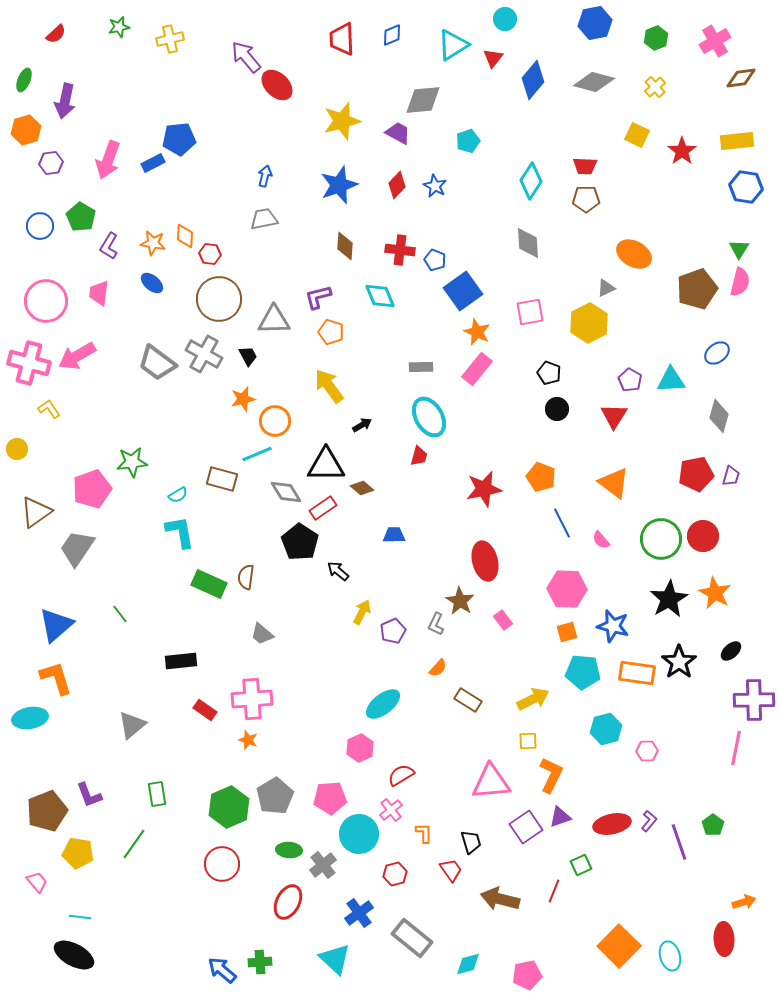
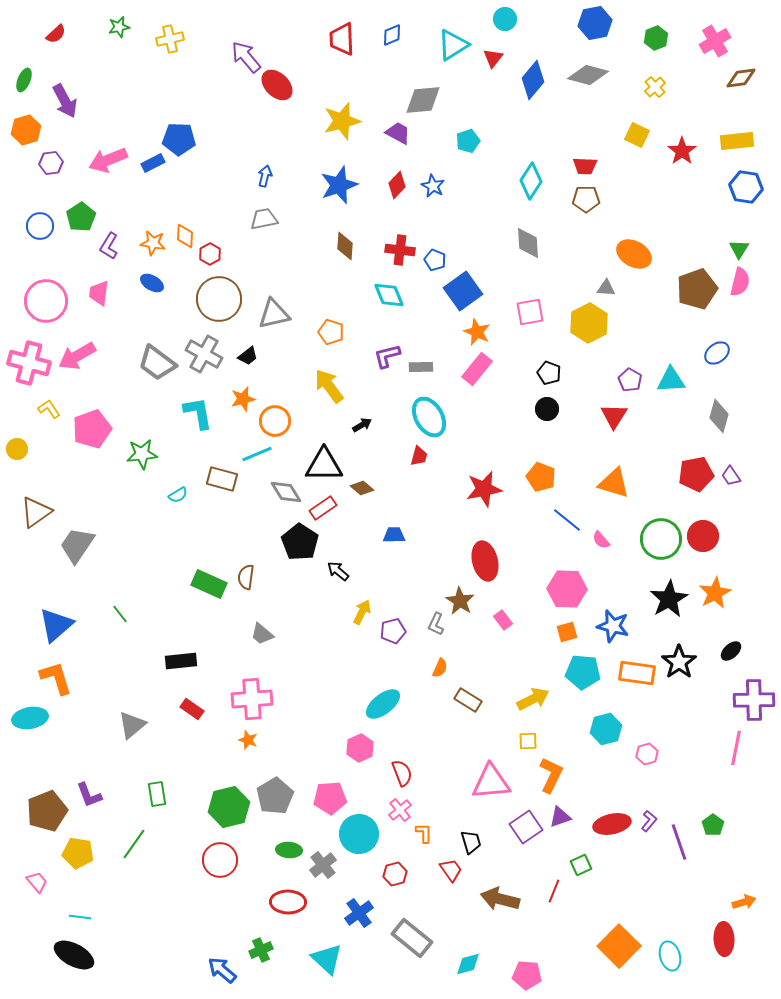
gray diamond at (594, 82): moved 6 px left, 7 px up
purple arrow at (65, 101): rotated 40 degrees counterclockwise
blue pentagon at (179, 139): rotated 8 degrees clockwise
pink arrow at (108, 160): rotated 48 degrees clockwise
blue star at (435, 186): moved 2 px left
green pentagon at (81, 217): rotated 8 degrees clockwise
red hexagon at (210, 254): rotated 25 degrees clockwise
blue ellipse at (152, 283): rotated 10 degrees counterclockwise
gray triangle at (606, 288): rotated 30 degrees clockwise
cyan diamond at (380, 296): moved 9 px right, 1 px up
purple L-shape at (318, 297): moved 69 px right, 59 px down
gray triangle at (274, 320): moved 6 px up; rotated 12 degrees counterclockwise
black trapezoid at (248, 356): rotated 80 degrees clockwise
black circle at (557, 409): moved 10 px left
green star at (132, 462): moved 10 px right, 8 px up
black triangle at (326, 465): moved 2 px left
purple trapezoid at (731, 476): rotated 130 degrees clockwise
orange triangle at (614, 483): rotated 20 degrees counterclockwise
pink pentagon at (92, 489): moved 60 px up
blue line at (562, 523): moved 5 px right, 3 px up; rotated 24 degrees counterclockwise
cyan L-shape at (180, 532): moved 18 px right, 119 px up
gray trapezoid at (77, 548): moved 3 px up
orange star at (715, 593): rotated 16 degrees clockwise
purple pentagon at (393, 631): rotated 10 degrees clockwise
orange semicircle at (438, 668): moved 2 px right; rotated 18 degrees counterclockwise
red rectangle at (205, 710): moved 13 px left, 1 px up
pink hexagon at (647, 751): moved 3 px down; rotated 15 degrees counterclockwise
red semicircle at (401, 775): moved 1 px right, 2 px up; rotated 100 degrees clockwise
green hexagon at (229, 807): rotated 9 degrees clockwise
pink cross at (391, 810): moved 9 px right
red circle at (222, 864): moved 2 px left, 4 px up
red ellipse at (288, 902): rotated 64 degrees clockwise
cyan triangle at (335, 959): moved 8 px left
green cross at (260, 962): moved 1 px right, 12 px up; rotated 20 degrees counterclockwise
pink pentagon at (527, 975): rotated 16 degrees clockwise
